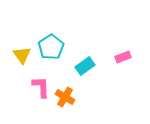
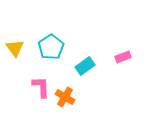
yellow triangle: moved 7 px left, 7 px up
